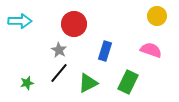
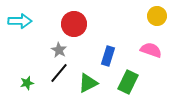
blue rectangle: moved 3 px right, 5 px down
